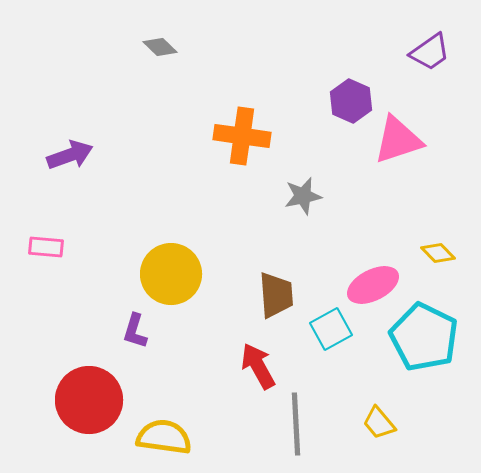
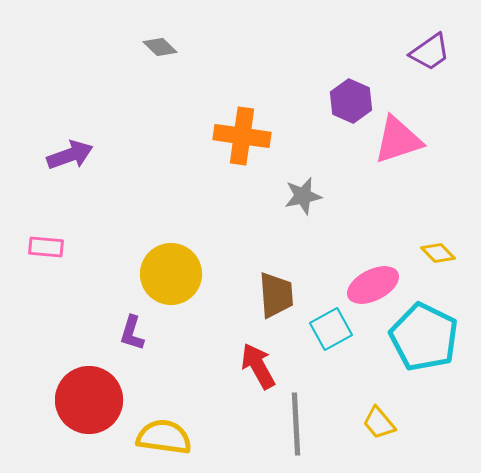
purple L-shape: moved 3 px left, 2 px down
